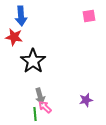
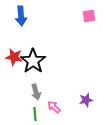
red star: moved 20 px down
gray arrow: moved 4 px left, 4 px up
pink arrow: moved 9 px right
